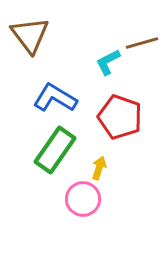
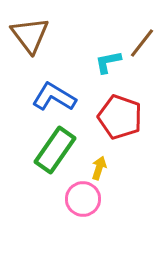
brown line: rotated 36 degrees counterclockwise
cyan L-shape: rotated 16 degrees clockwise
blue L-shape: moved 1 px left, 1 px up
